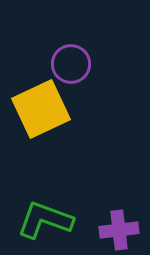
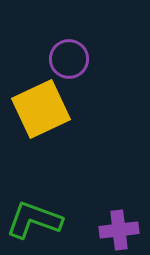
purple circle: moved 2 px left, 5 px up
green L-shape: moved 11 px left
